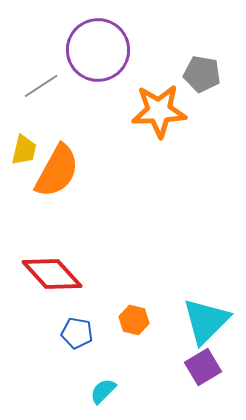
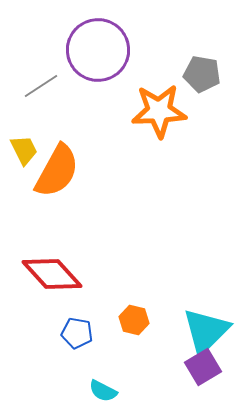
yellow trapezoid: rotated 40 degrees counterclockwise
cyan triangle: moved 10 px down
cyan semicircle: rotated 108 degrees counterclockwise
